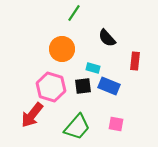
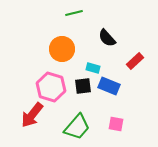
green line: rotated 42 degrees clockwise
red rectangle: rotated 42 degrees clockwise
